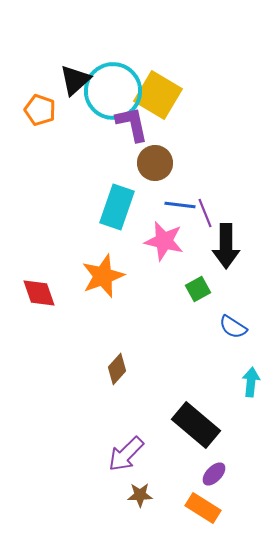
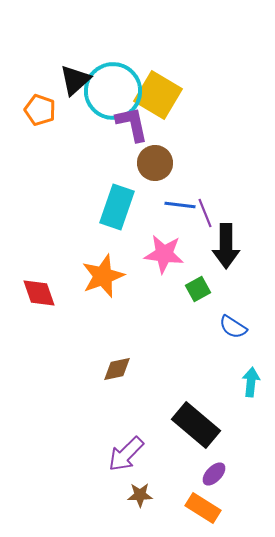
pink star: moved 13 px down; rotated 6 degrees counterclockwise
brown diamond: rotated 36 degrees clockwise
